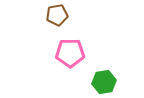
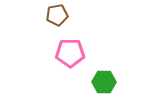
green hexagon: rotated 10 degrees clockwise
